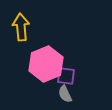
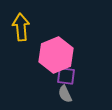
pink hexagon: moved 10 px right, 9 px up
